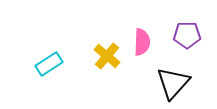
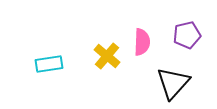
purple pentagon: rotated 12 degrees counterclockwise
cyan rectangle: rotated 24 degrees clockwise
